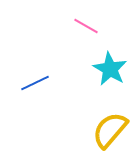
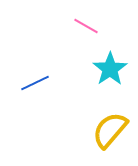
cyan star: rotated 8 degrees clockwise
